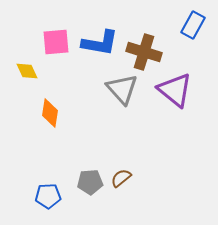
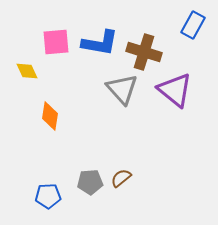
orange diamond: moved 3 px down
